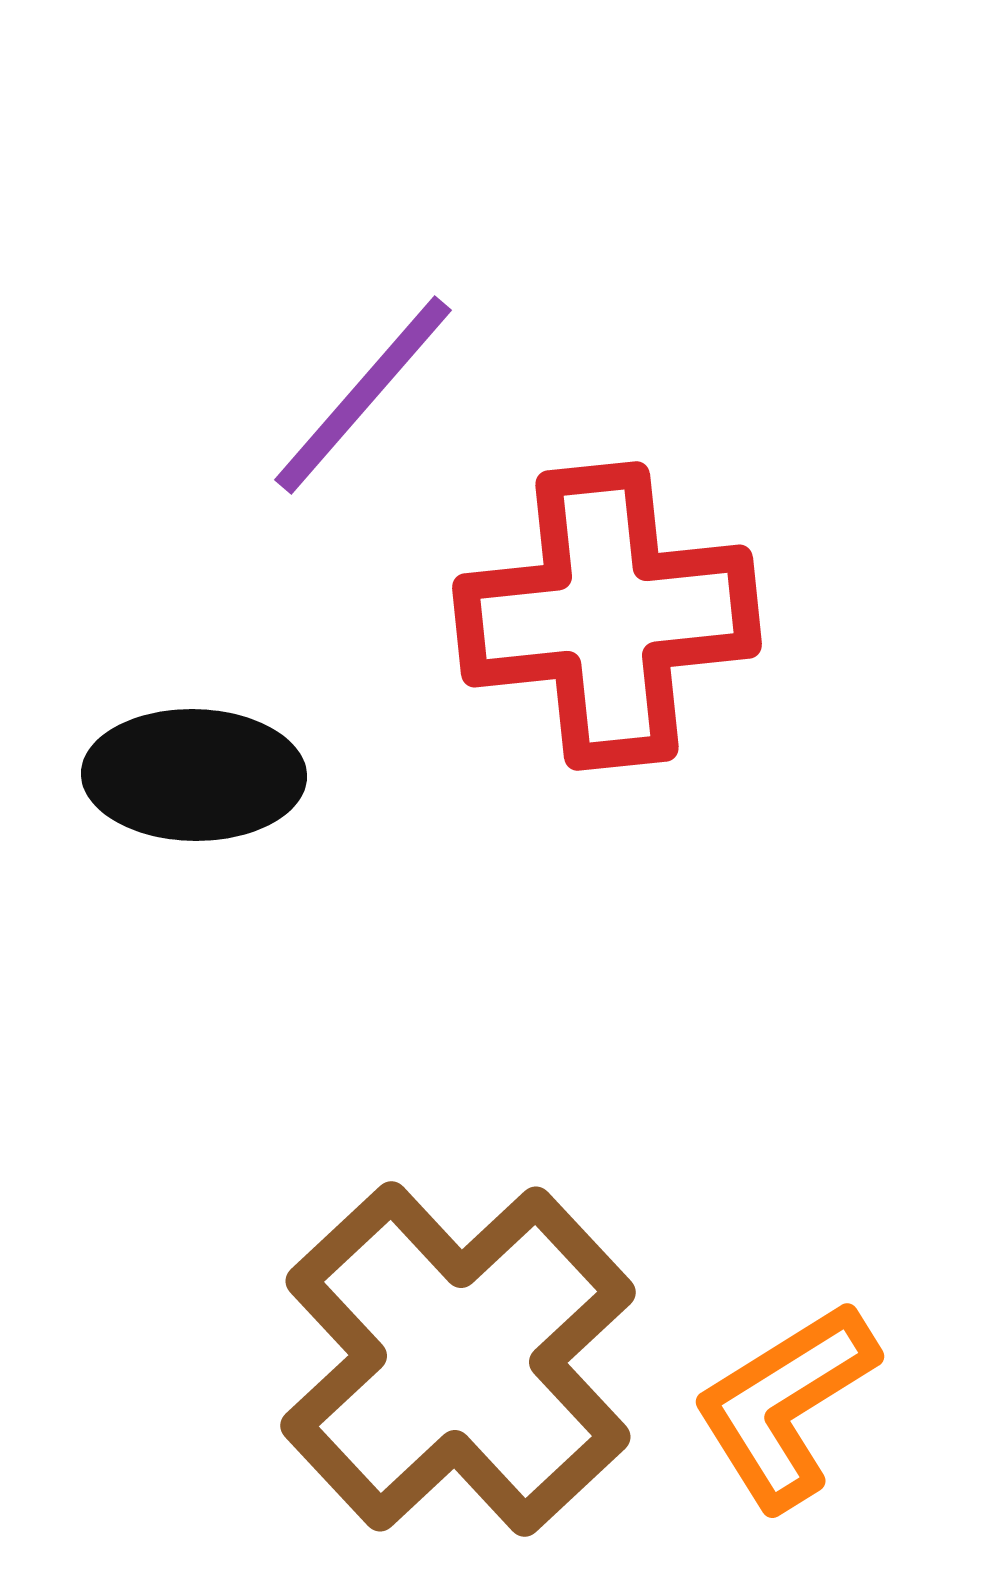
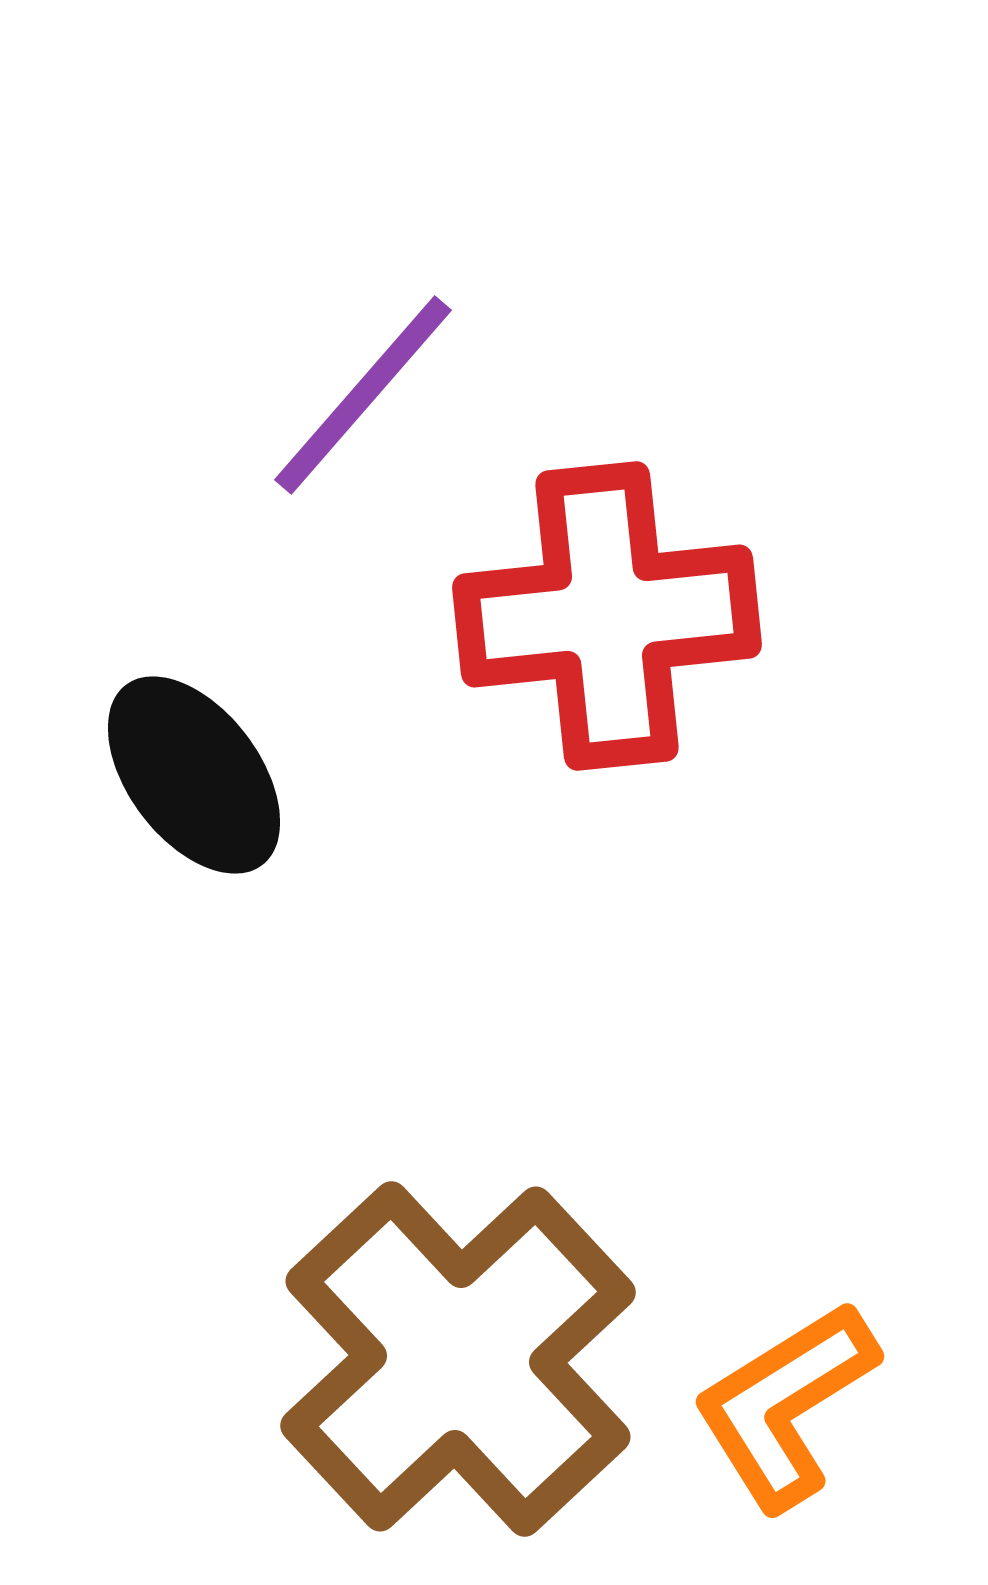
black ellipse: rotated 52 degrees clockwise
